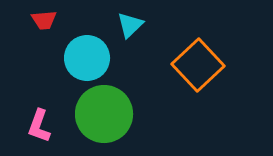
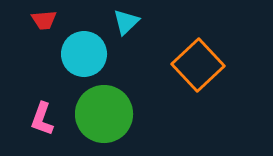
cyan triangle: moved 4 px left, 3 px up
cyan circle: moved 3 px left, 4 px up
pink L-shape: moved 3 px right, 7 px up
